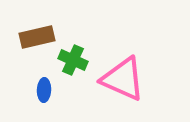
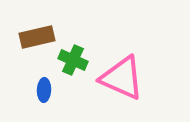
pink triangle: moved 1 px left, 1 px up
